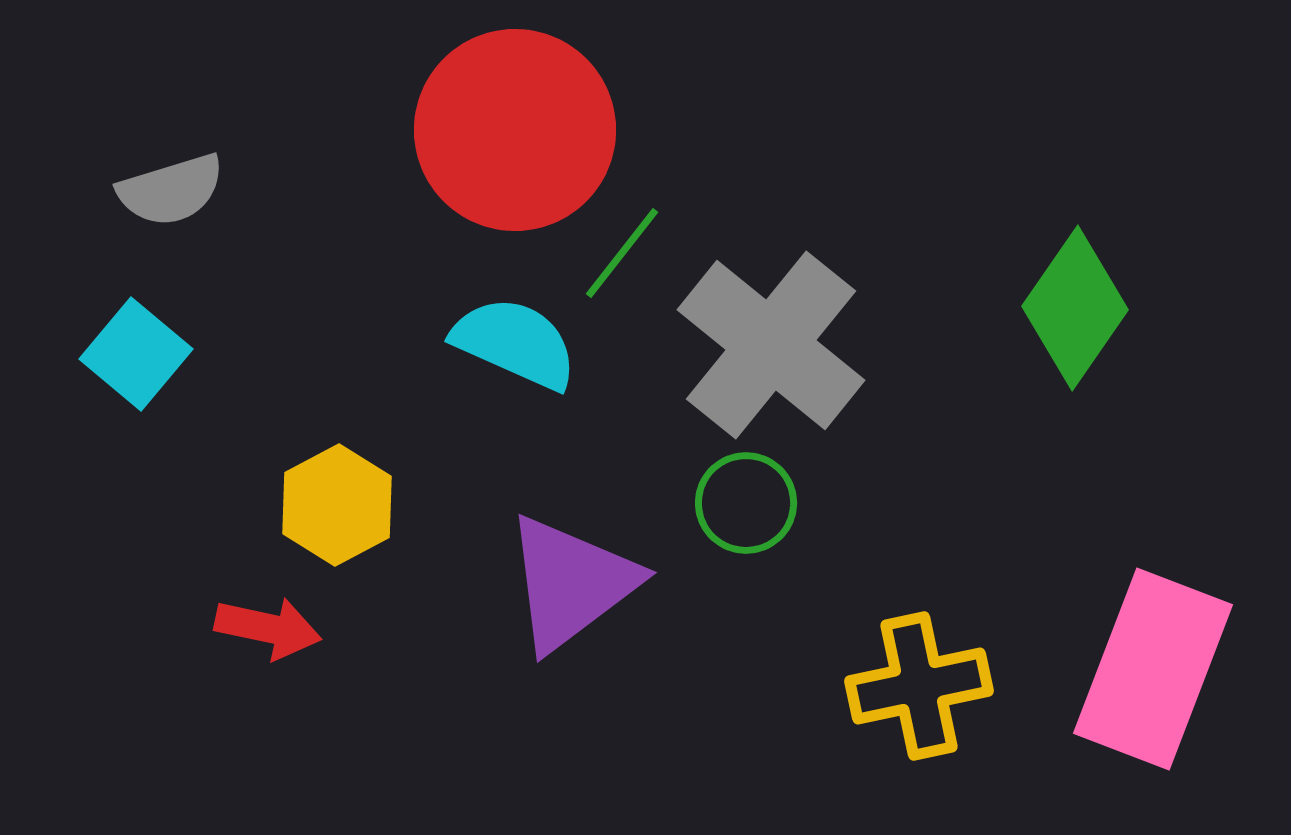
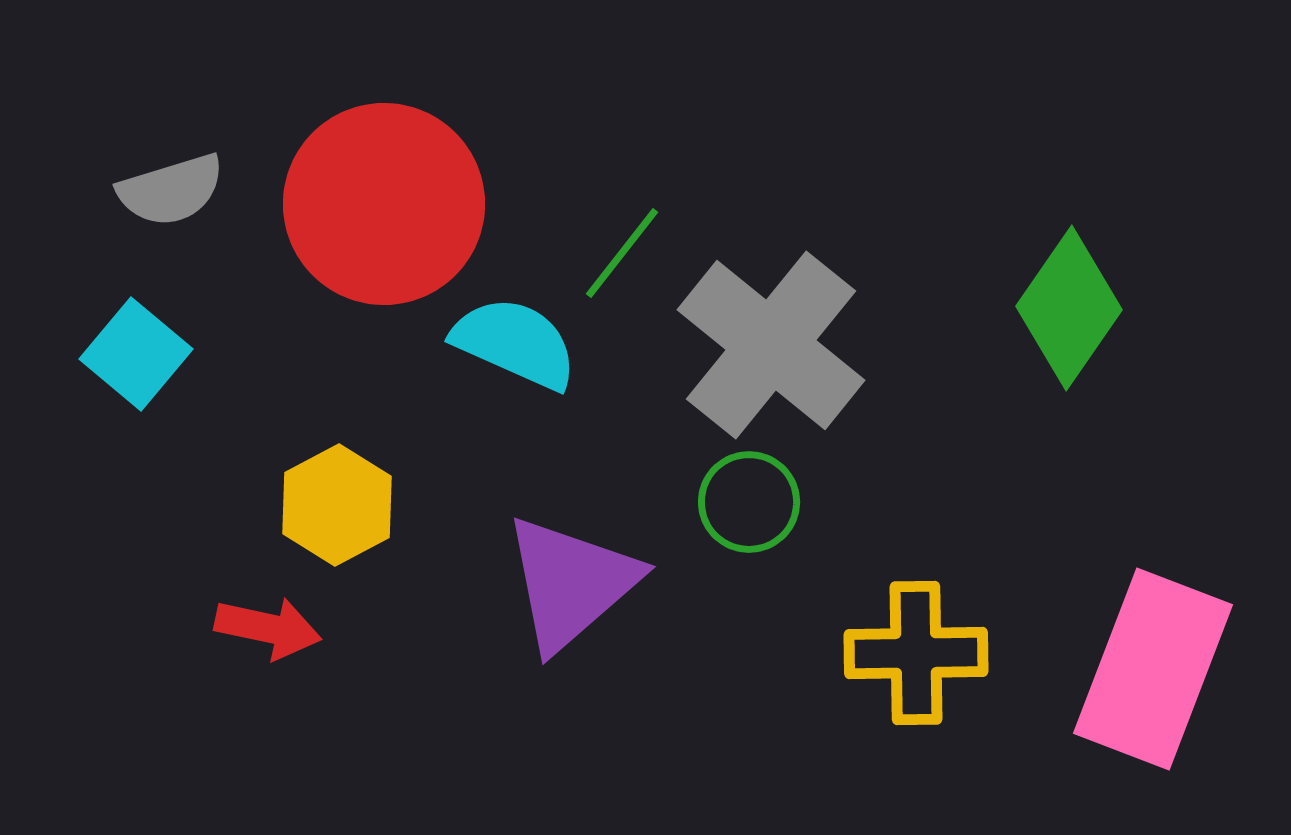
red circle: moved 131 px left, 74 px down
green diamond: moved 6 px left
green circle: moved 3 px right, 1 px up
purple triangle: rotated 4 degrees counterclockwise
yellow cross: moved 3 px left, 33 px up; rotated 11 degrees clockwise
